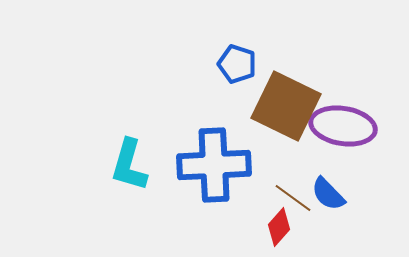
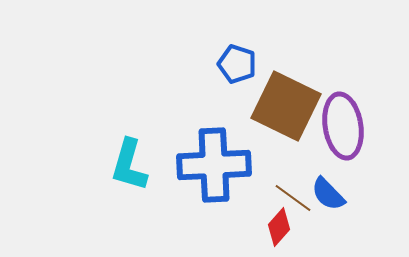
purple ellipse: rotated 72 degrees clockwise
